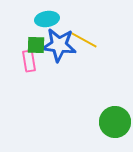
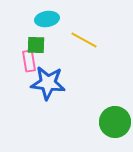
blue star: moved 11 px left, 38 px down
